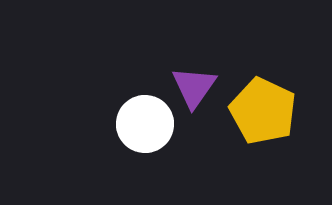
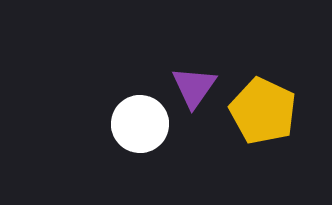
white circle: moved 5 px left
